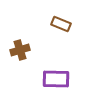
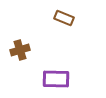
brown rectangle: moved 3 px right, 6 px up
